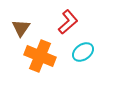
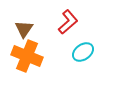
brown triangle: moved 3 px right, 1 px down
orange cross: moved 13 px left
